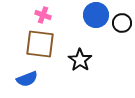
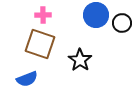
pink cross: rotated 21 degrees counterclockwise
brown square: rotated 12 degrees clockwise
